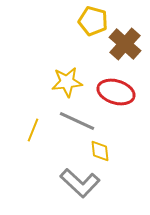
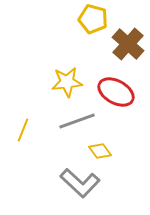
yellow pentagon: moved 2 px up
brown cross: moved 3 px right
red ellipse: rotated 12 degrees clockwise
gray line: rotated 45 degrees counterclockwise
yellow line: moved 10 px left
yellow diamond: rotated 30 degrees counterclockwise
